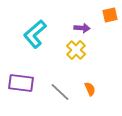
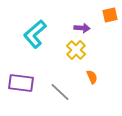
orange semicircle: moved 2 px right, 12 px up
